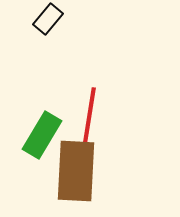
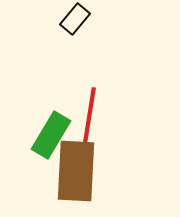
black rectangle: moved 27 px right
green rectangle: moved 9 px right
